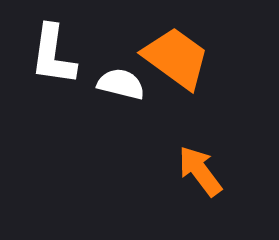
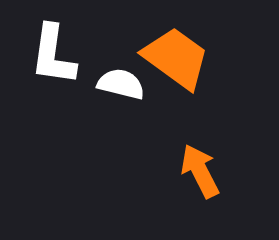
orange arrow: rotated 10 degrees clockwise
